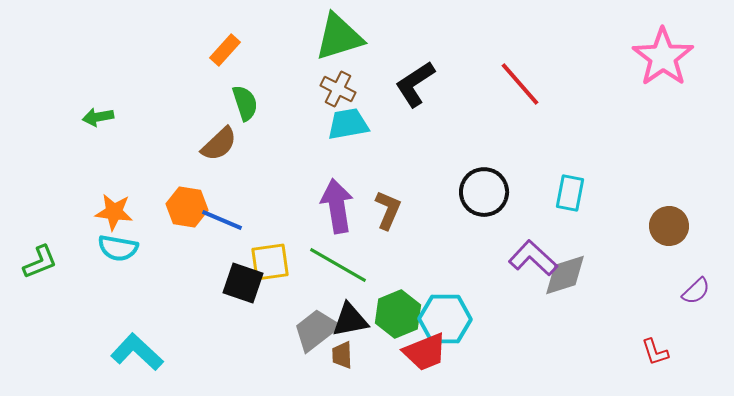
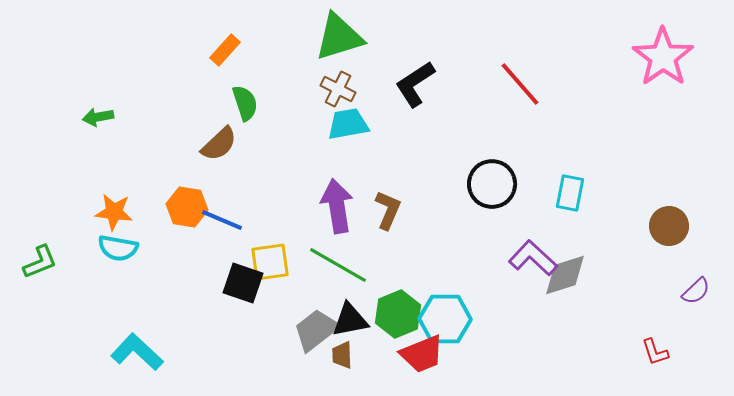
black circle: moved 8 px right, 8 px up
red trapezoid: moved 3 px left, 2 px down
